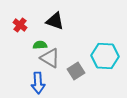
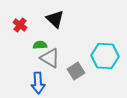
black triangle: moved 2 px up; rotated 24 degrees clockwise
